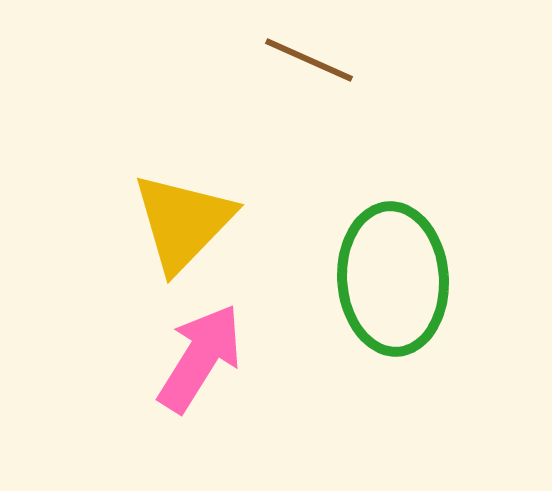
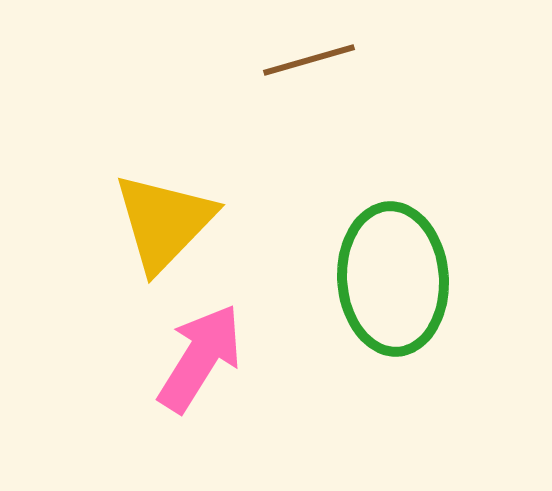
brown line: rotated 40 degrees counterclockwise
yellow triangle: moved 19 px left
